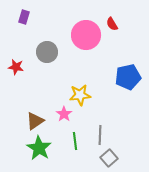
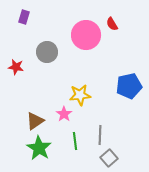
blue pentagon: moved 1 px right, 9 px down
